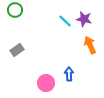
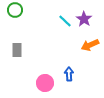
purple star: rotated 21 degrees clockwise
orange arrow: rotated 90 degrees counterclockwise
gray rectangle: rotated 56 degrees counterclockwise
pink circle: moved 1 px left
